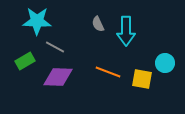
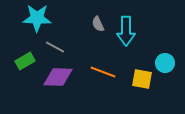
cyan star: moved 3 px up
orange line: moved 5 px left
